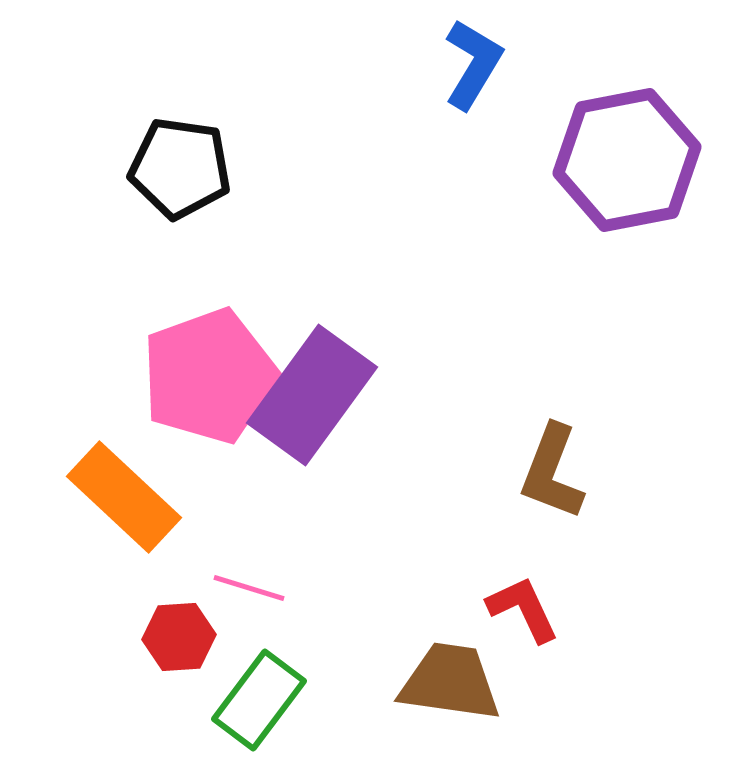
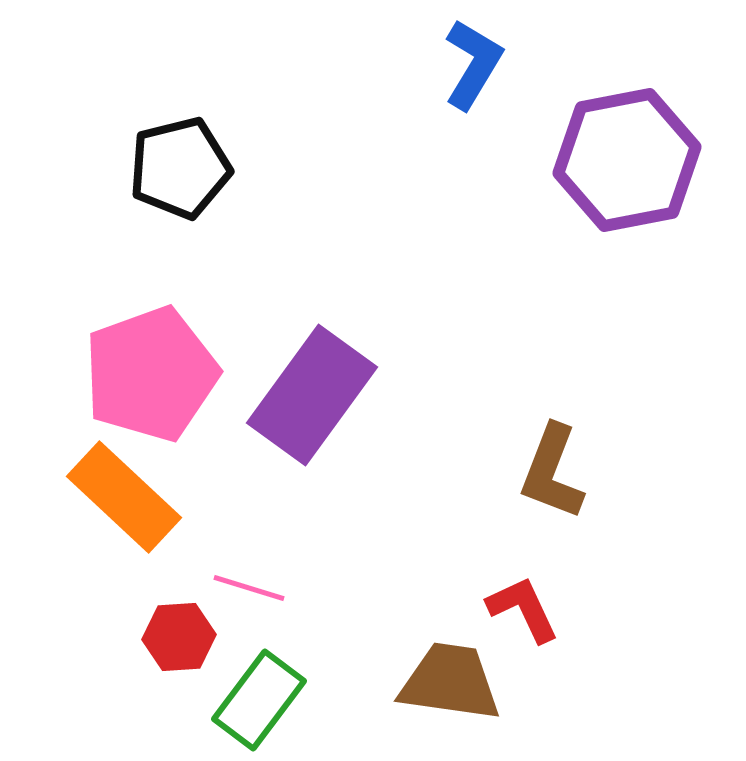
black pentagon: rotated 22 degrees counterclockwise
pink pentagon: moved 58 px left, 2 px up
